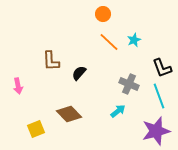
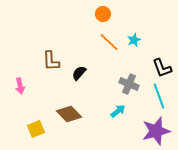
pink arrow: moved 2 px right
